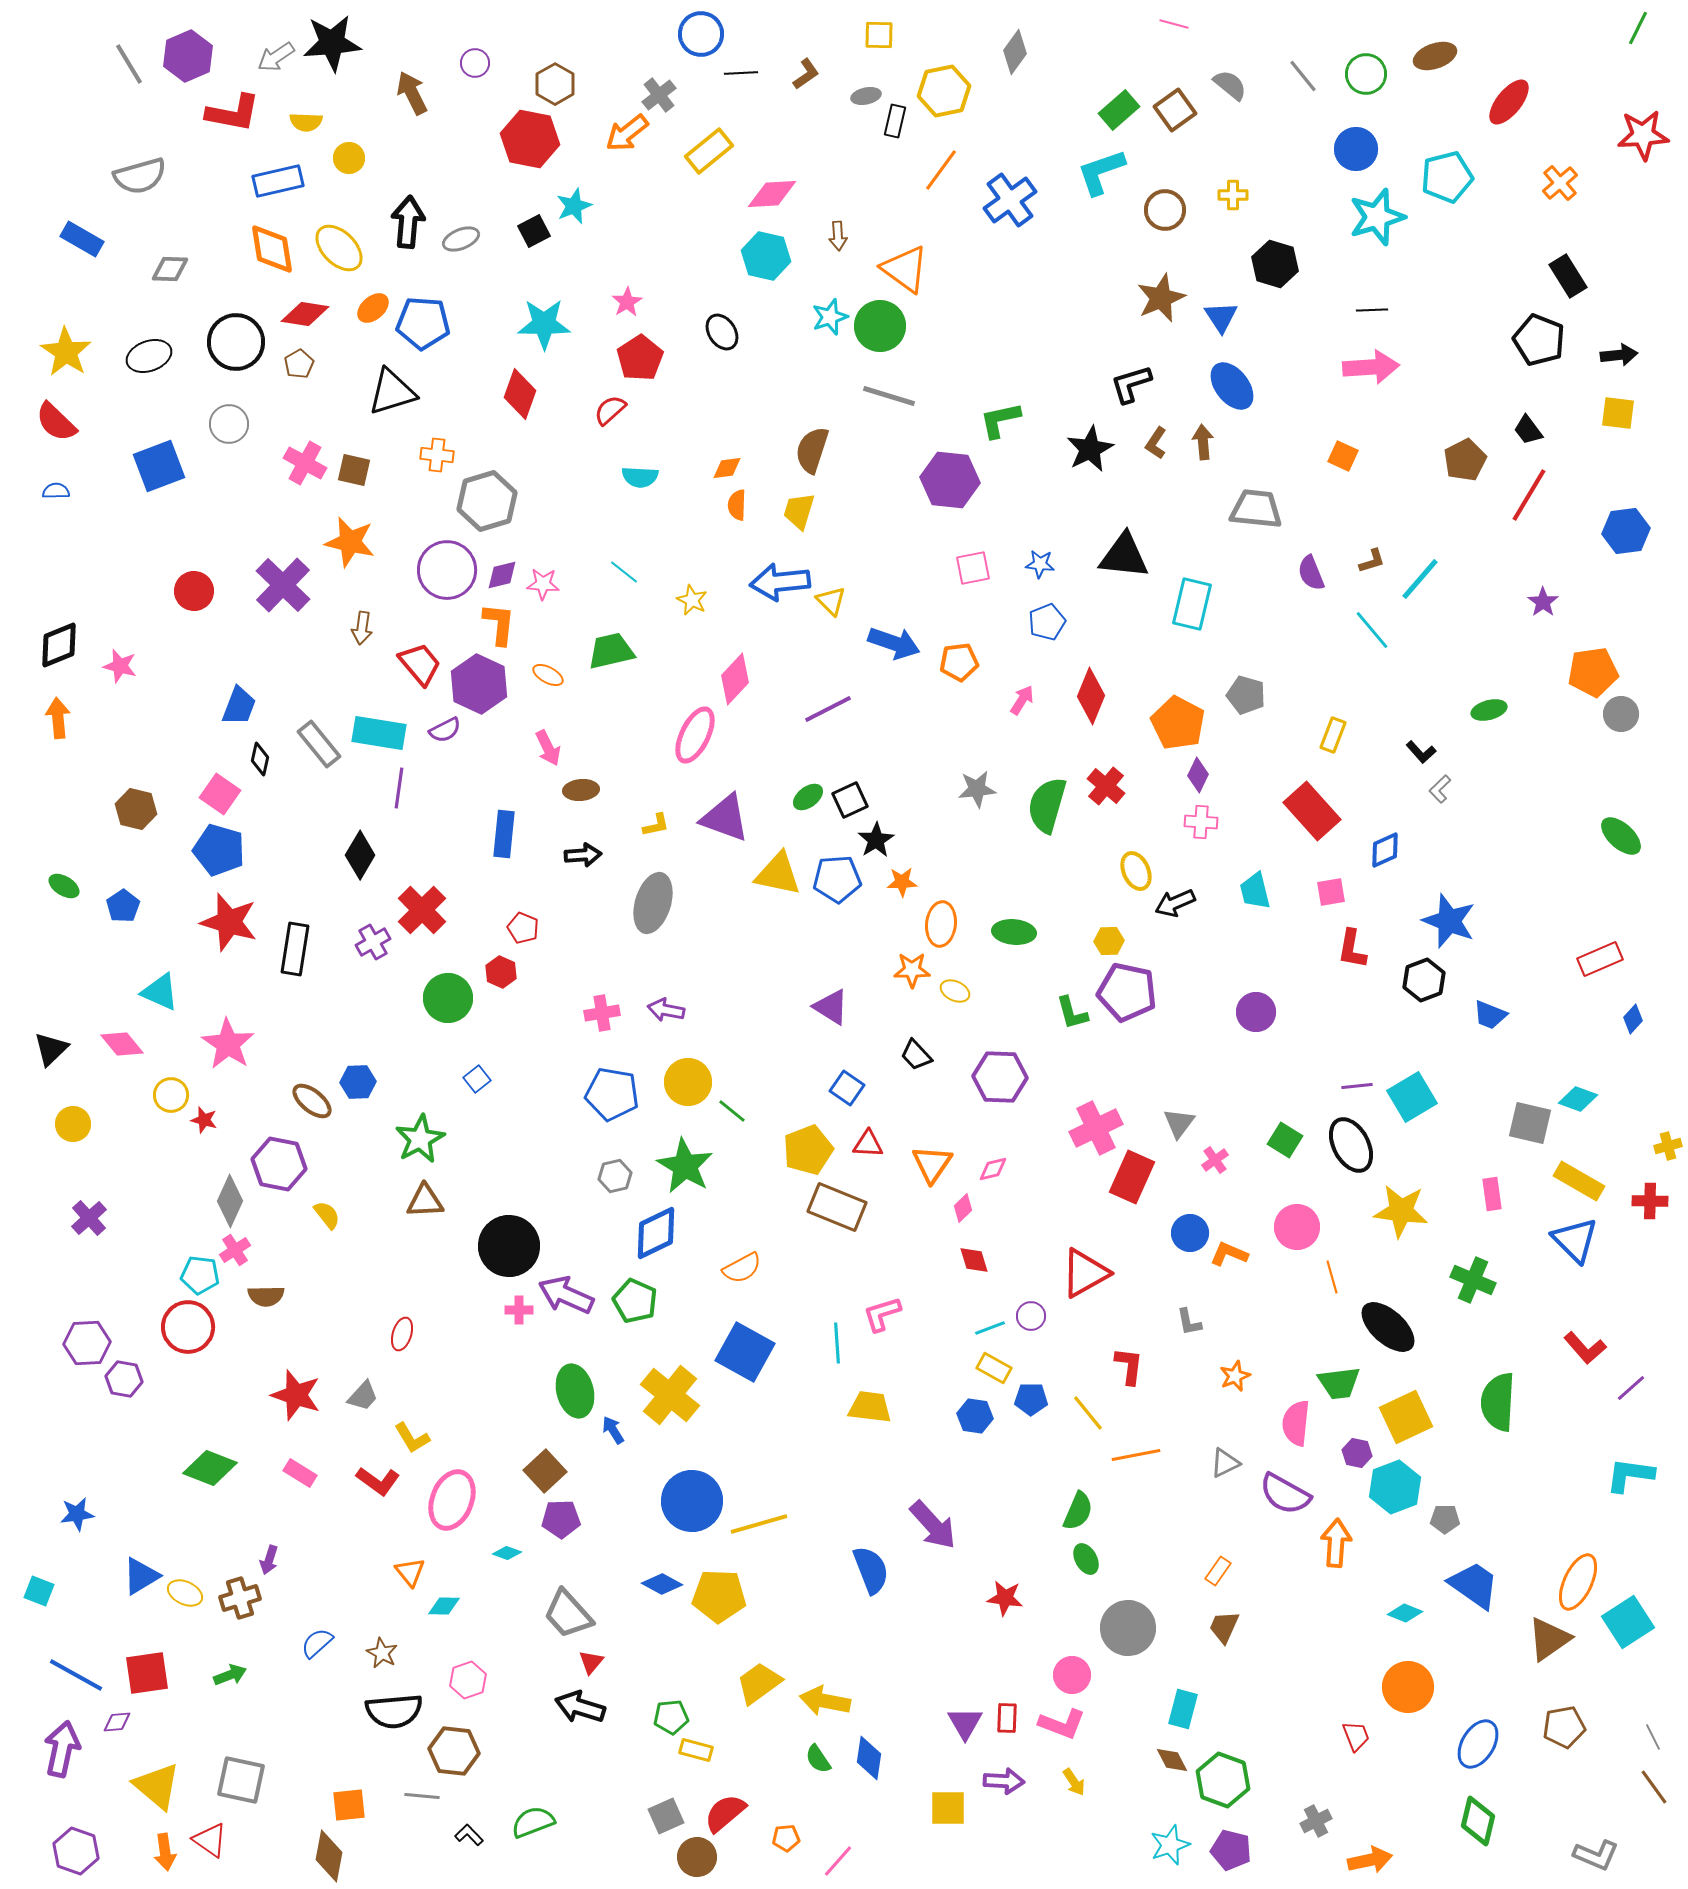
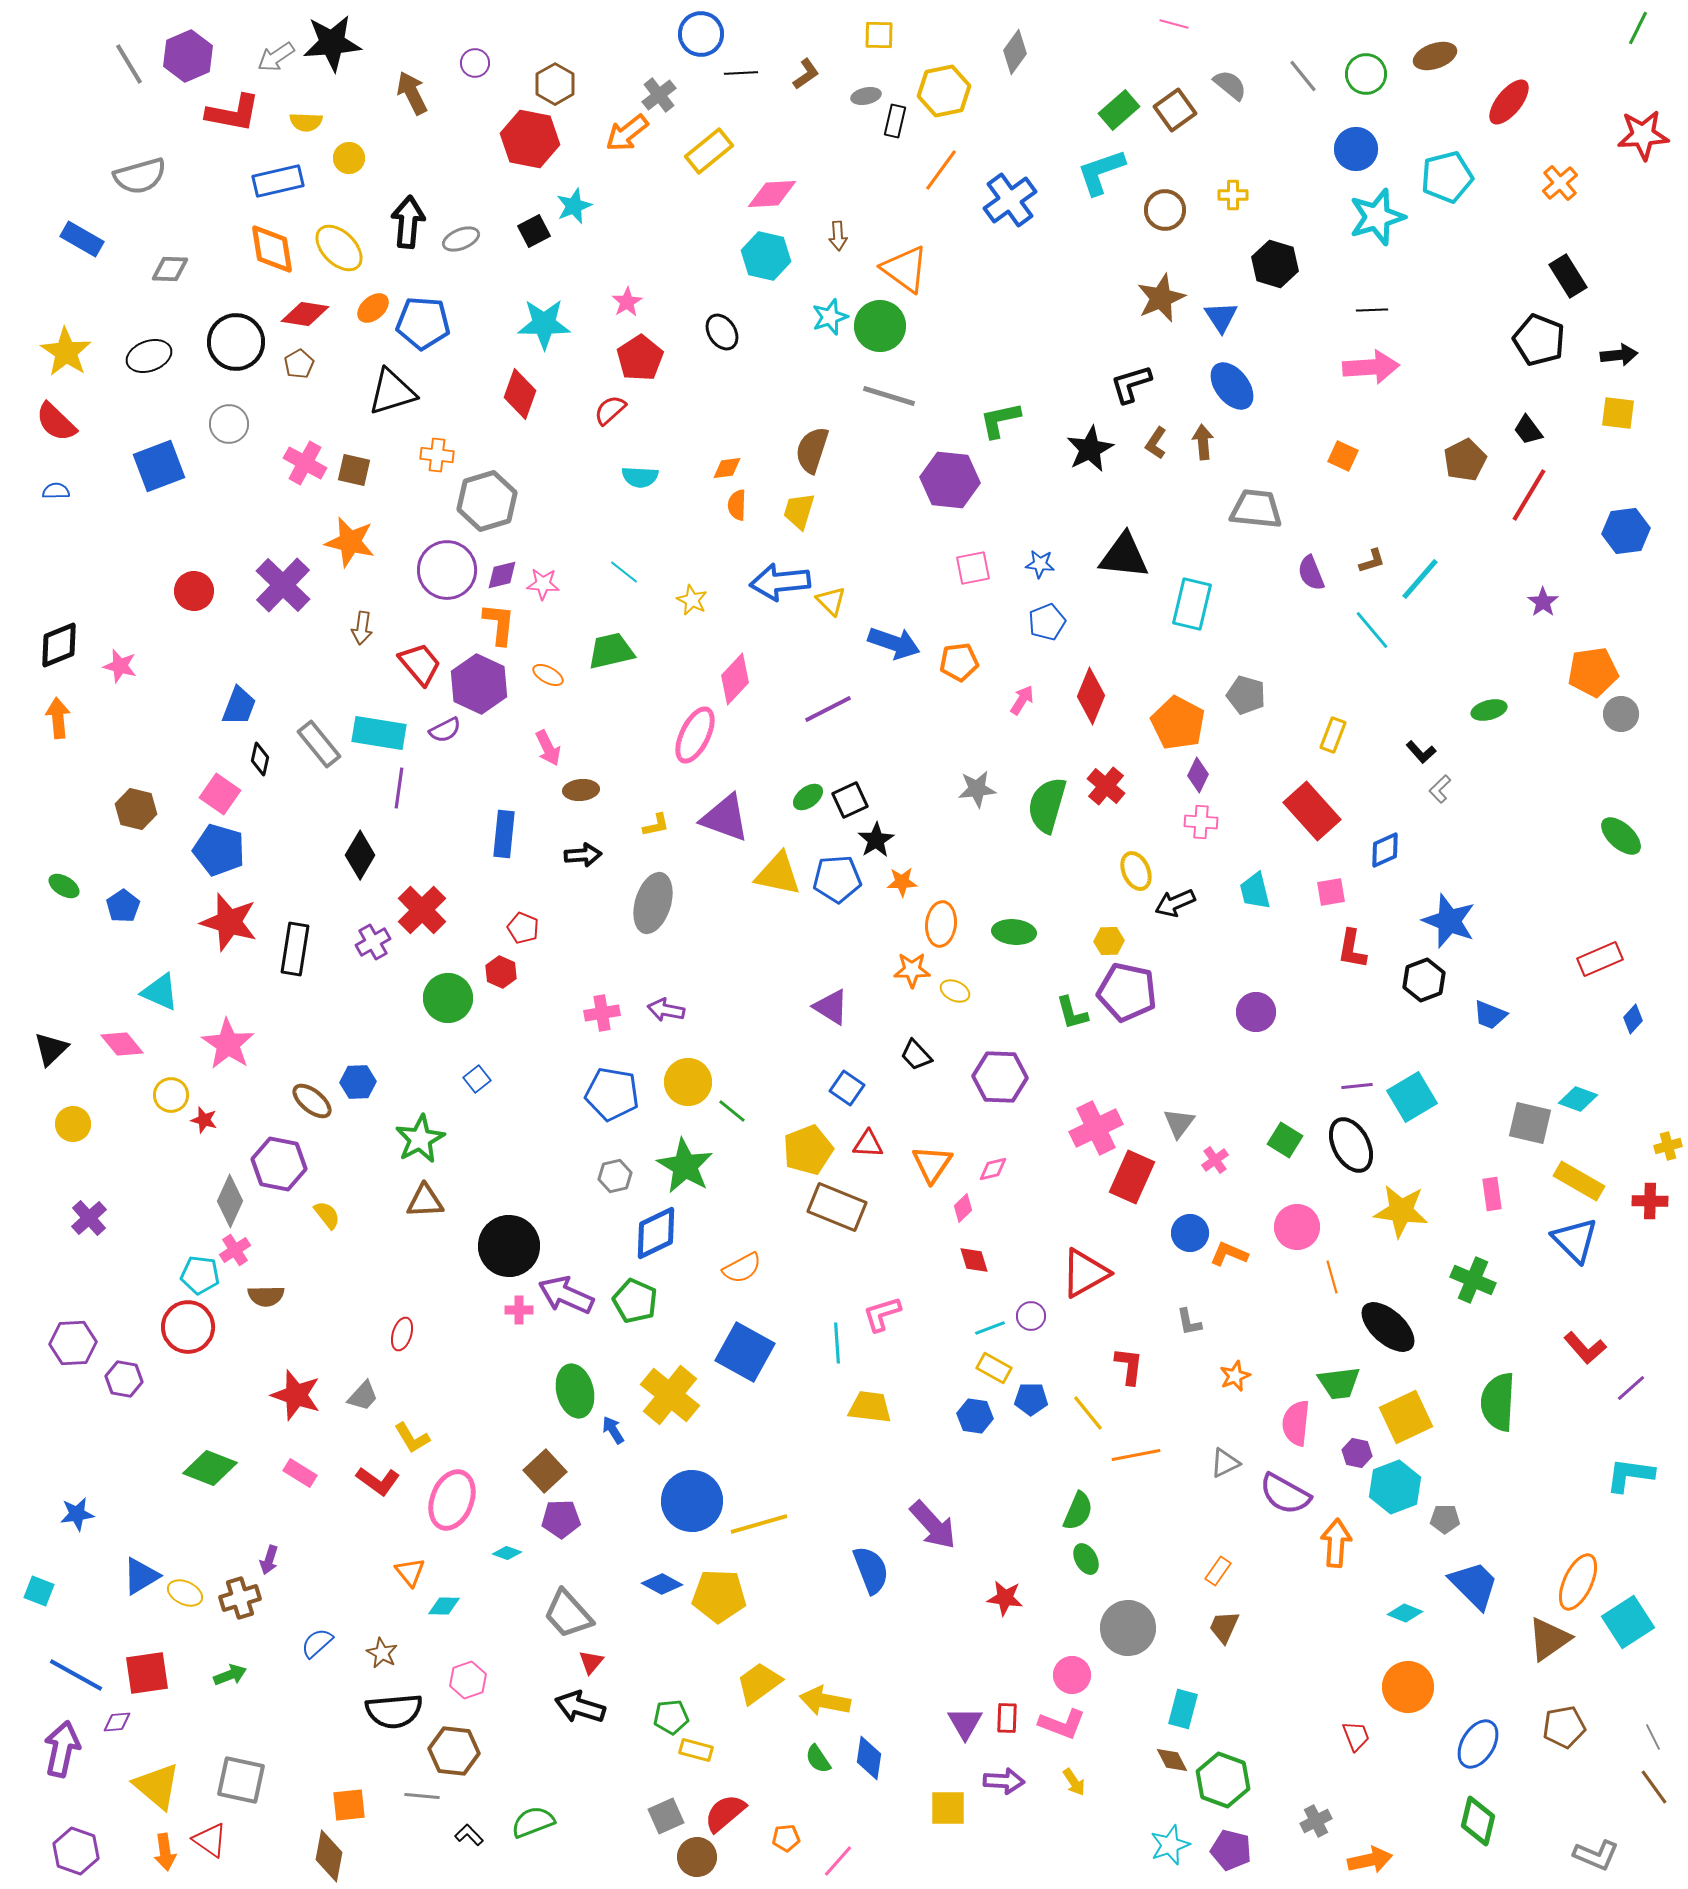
purple hexagon at (87, 1343): moved 14 px left
blue trapezoid at (1474, 1585): rotated 10 degrees clockwise
